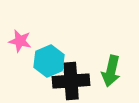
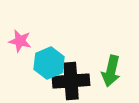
cyan hexagon: moved 2 px down
